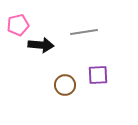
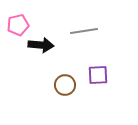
gray line: moved 1 px up
